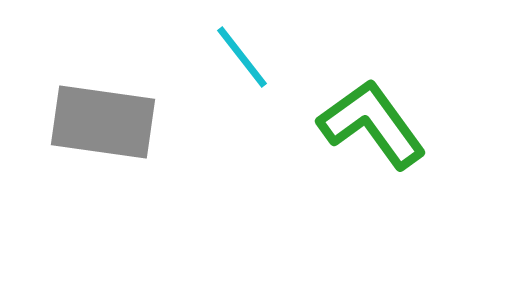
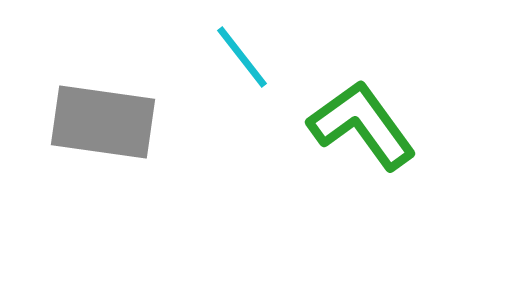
green L-shape: moved 10 px left, 1 px down
